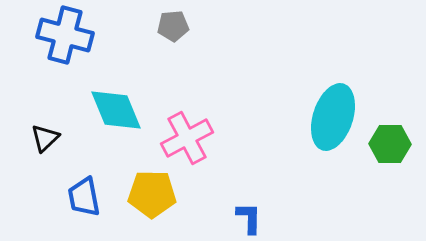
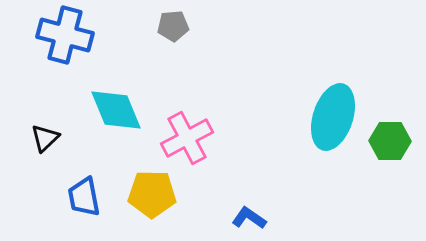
green hexagon: moved 3 px up
blue L-shape: rotated 56 degrees counterclockwise
